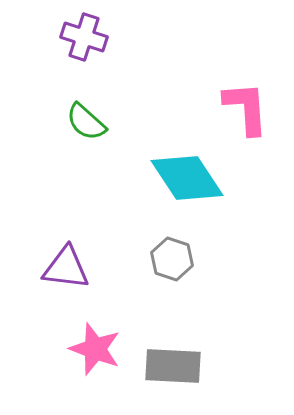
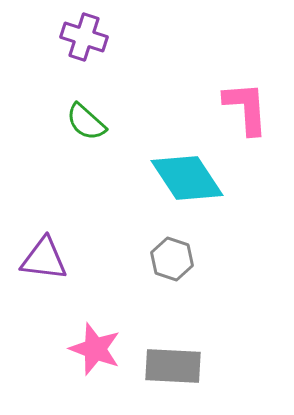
purple triangle: moved 22 px left, 9 px up
